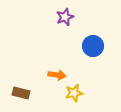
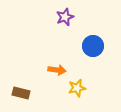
orange arrow: moved 5 px up
yellow star: moved 3 px right, 5 px up
